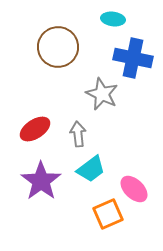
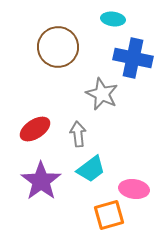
pink ellipse: rotated 36 degrees counterclockwise
orange square: moved 1 px right, 1 px down; rotated 8 degrees clockwise
